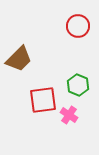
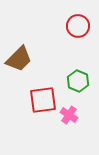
green hexagon: moved 4 px up
